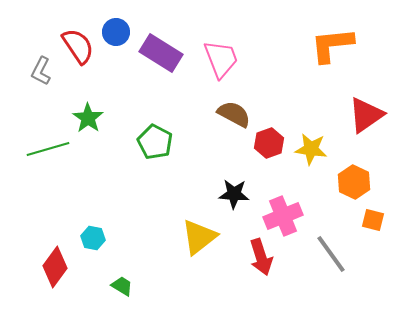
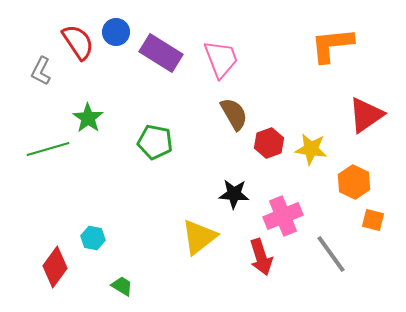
red semicircle: moved 4 px up
brown semicircle: rotated 32 degrees clockwise
green pentagon: rotated 16 degrees counterclockwise
